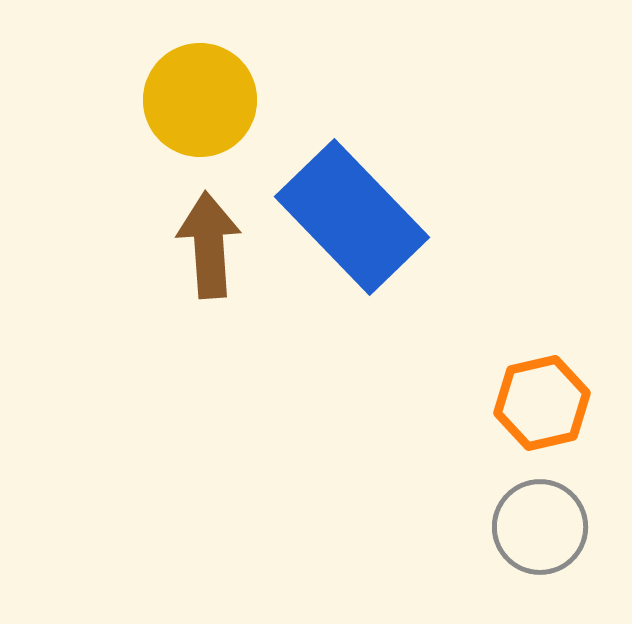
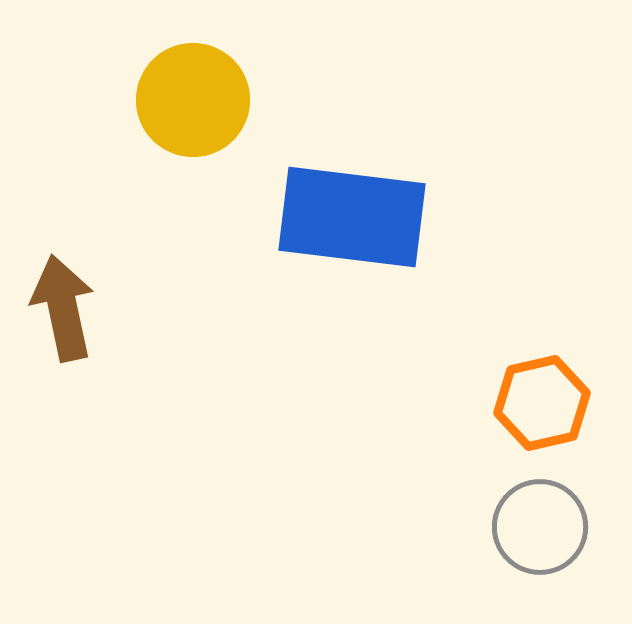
yellow circle: moved 7 px left
blue rectangle: rotated 39 degrees counterclockwise
brown arrow: moved 146 px left, 63 px down; rotated 8 degrees counterclockwise
